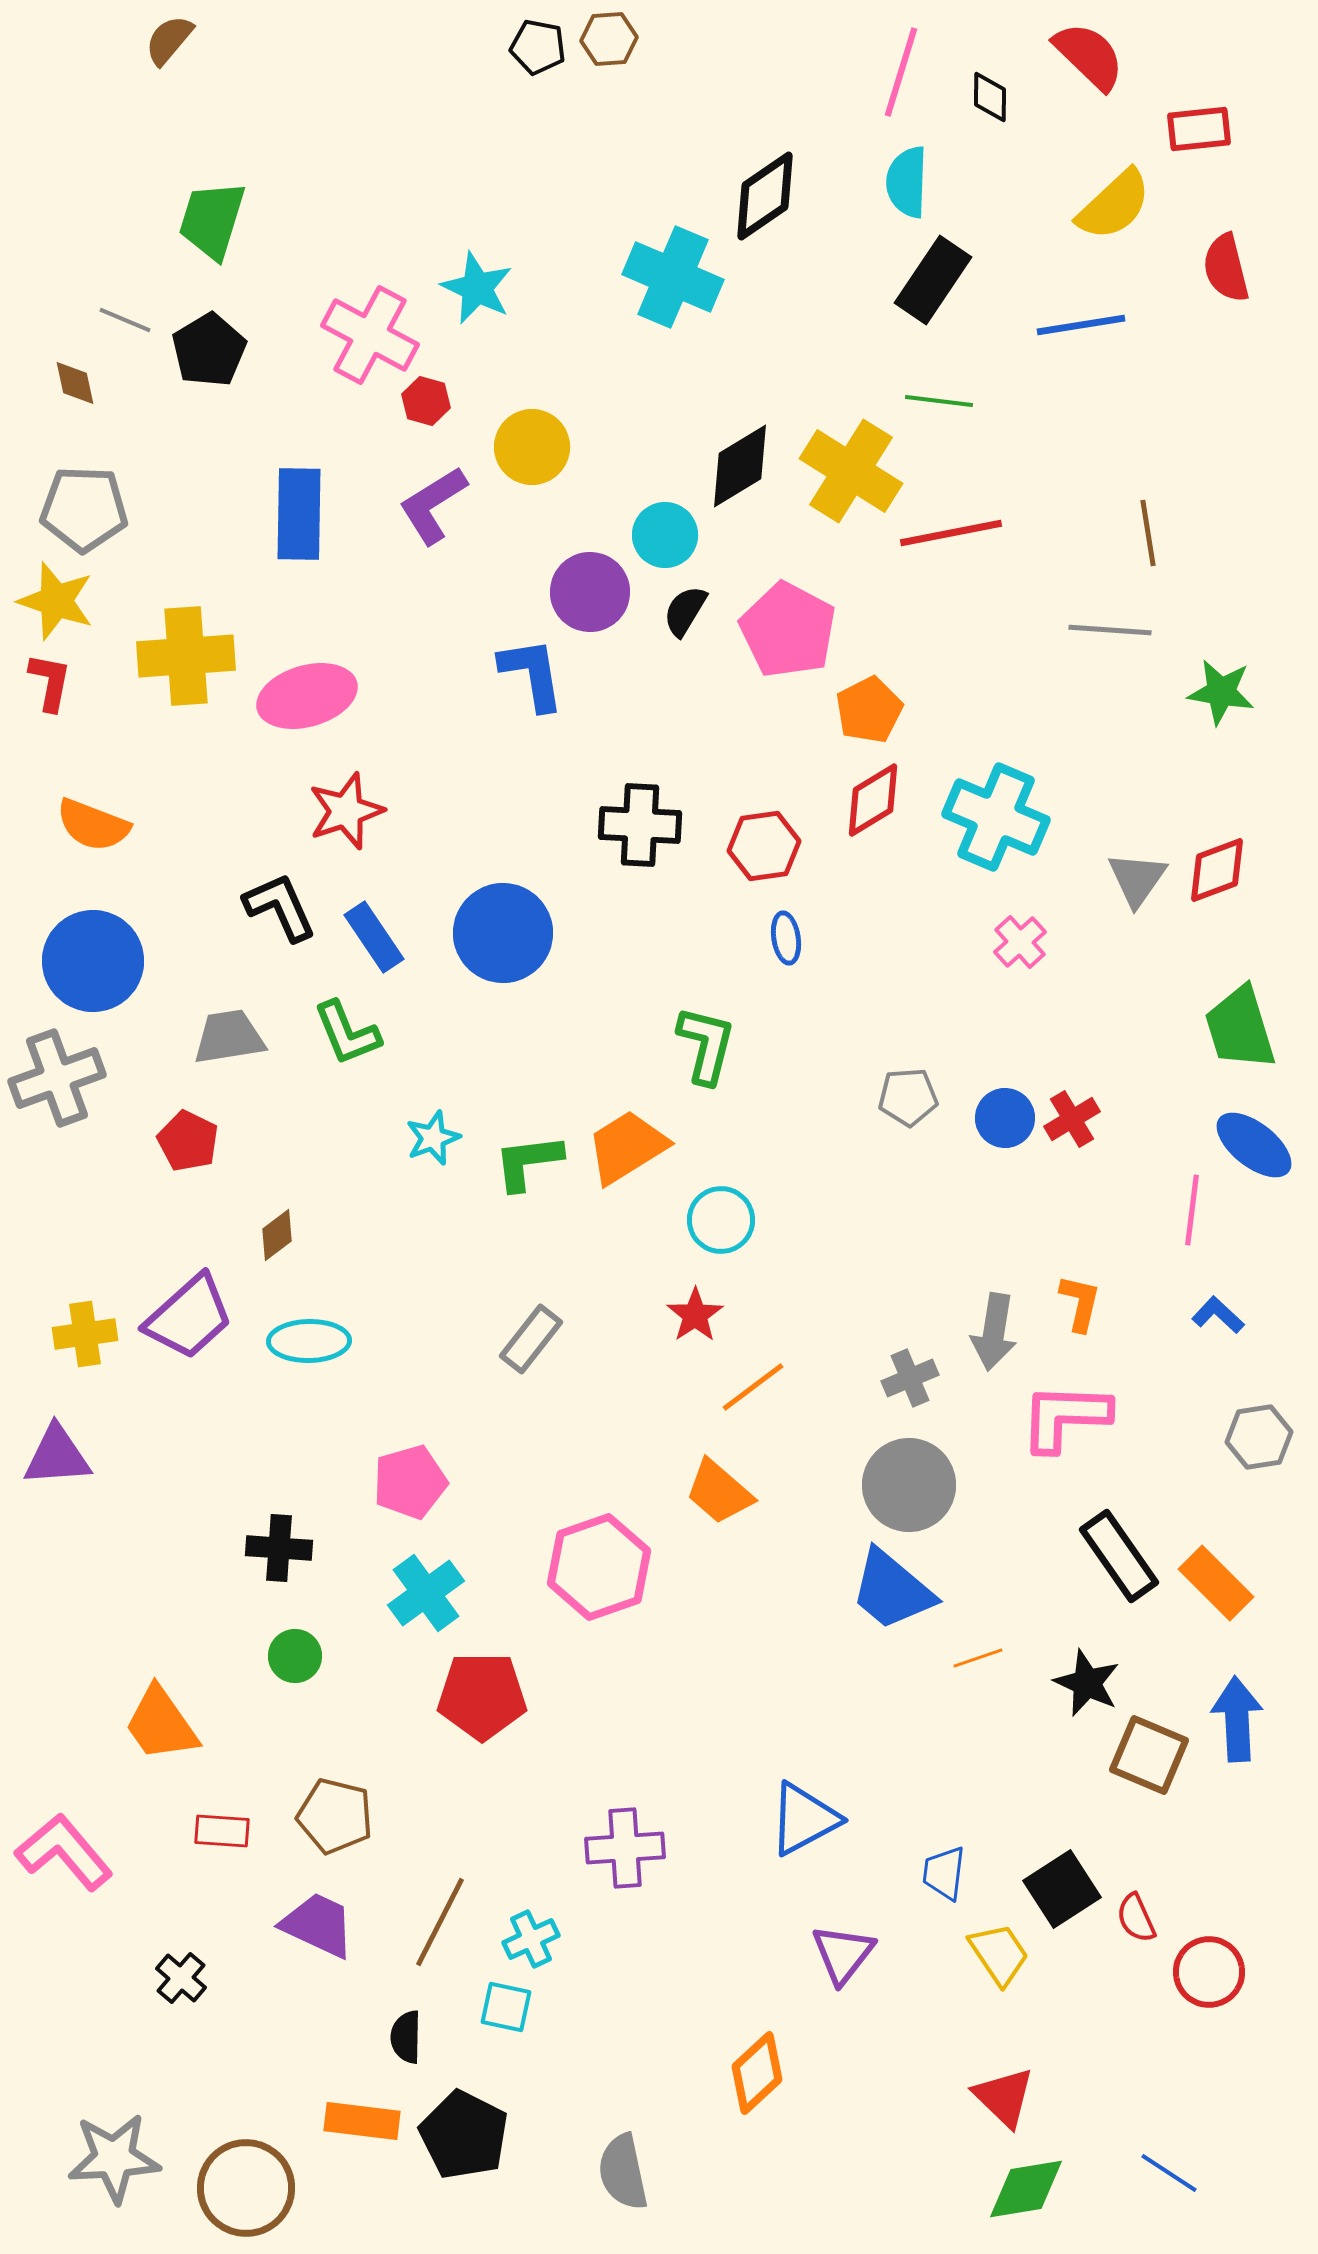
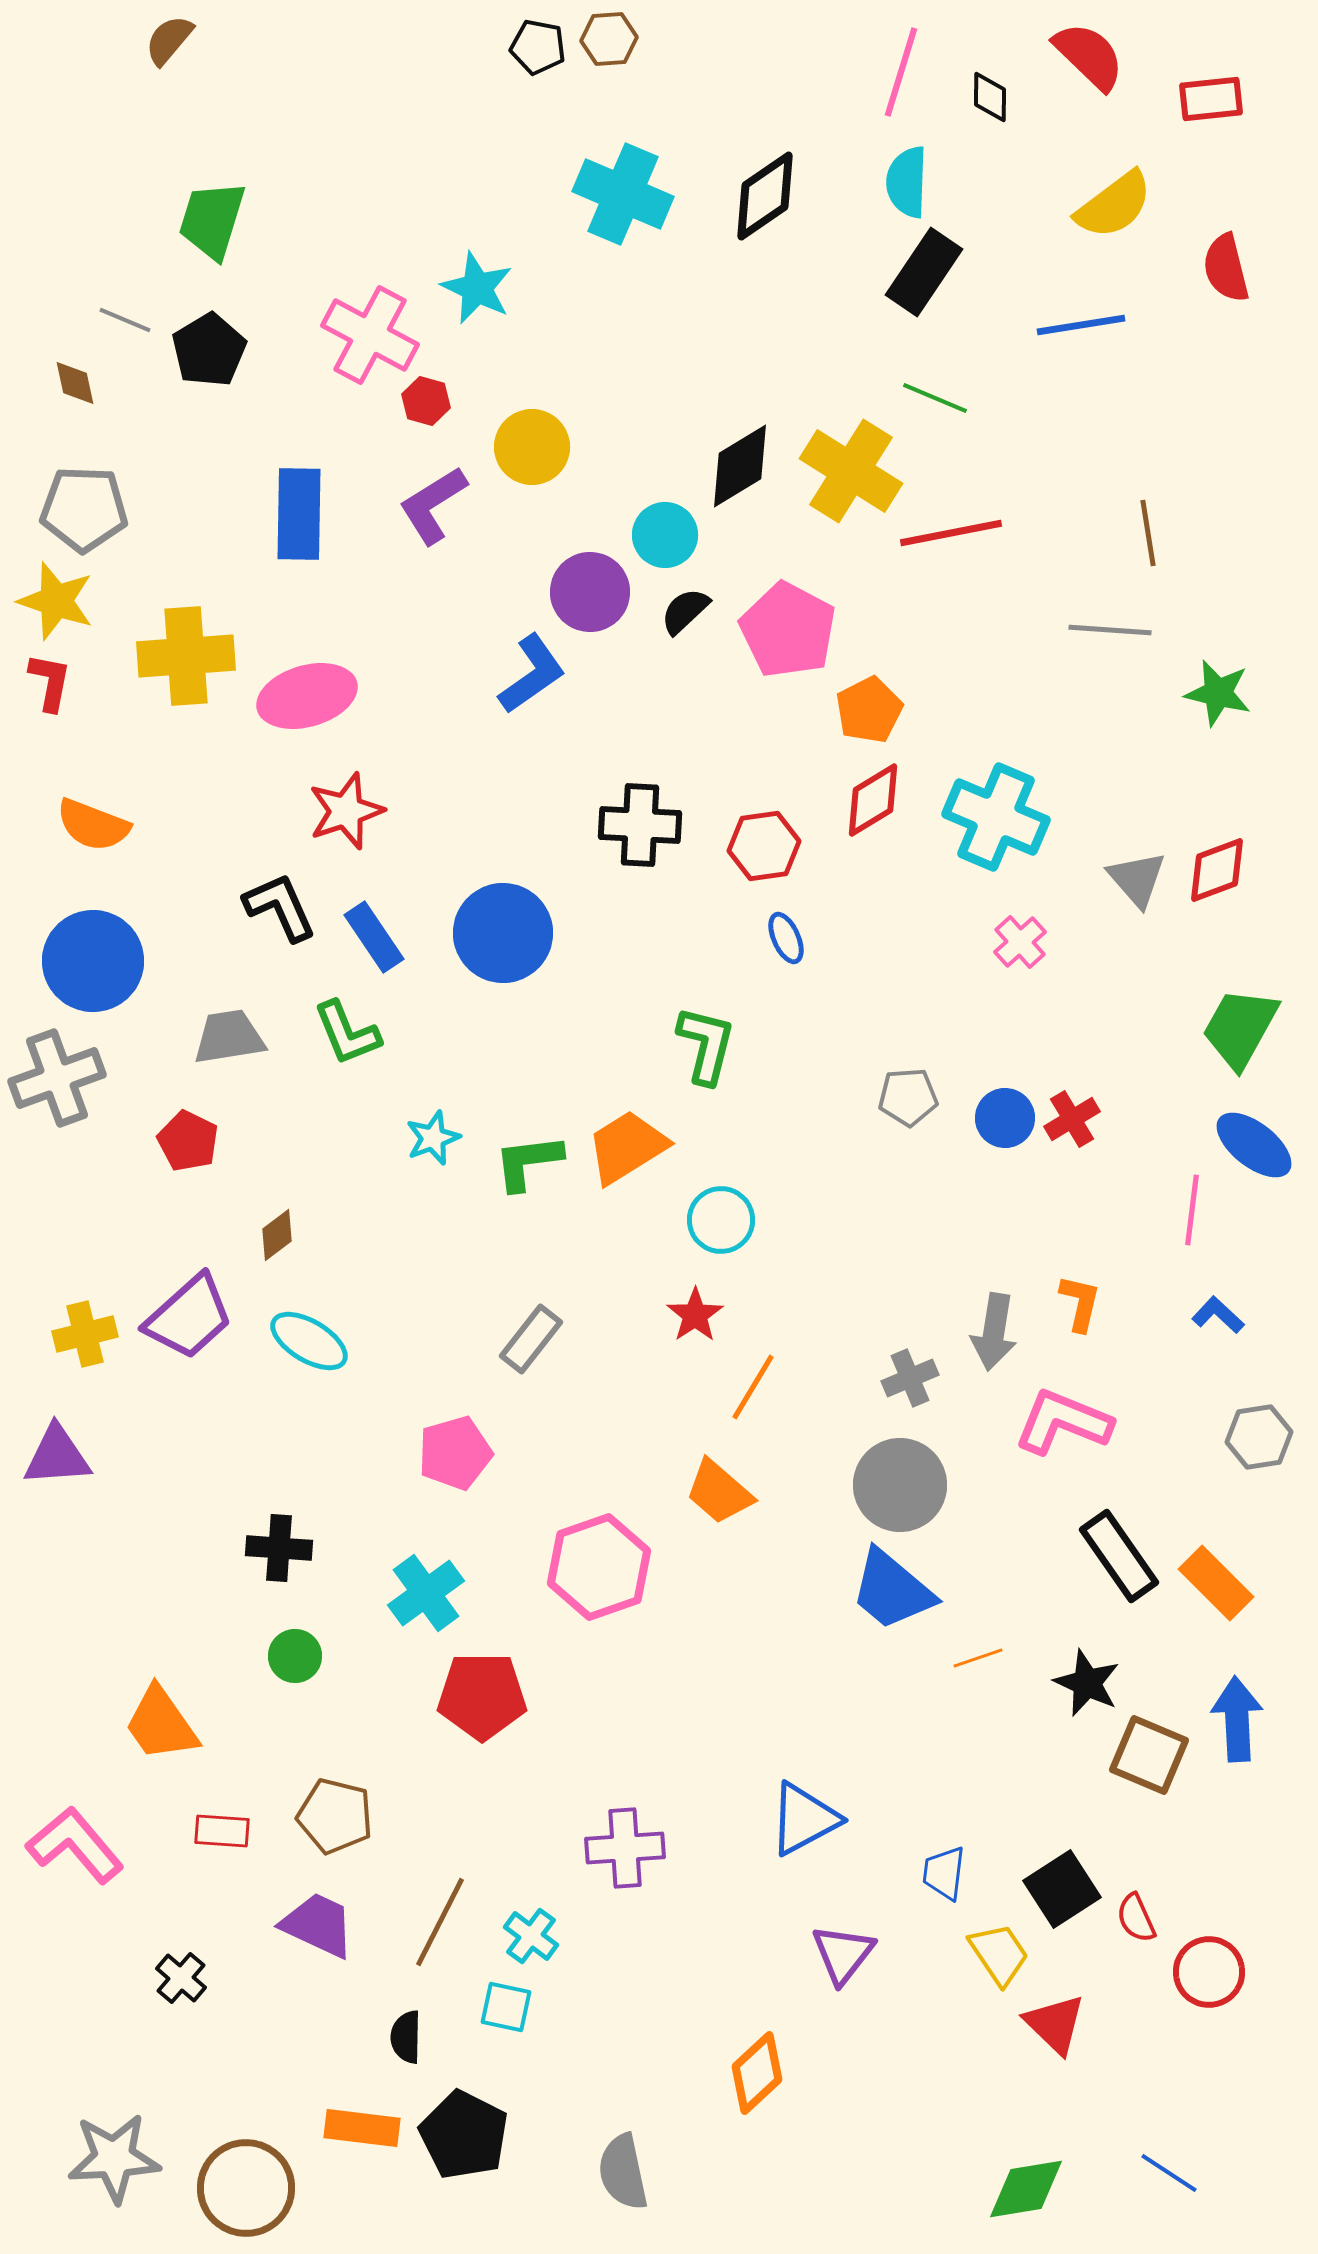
red rectangle at (1199, 129): moved 12 px right, 30 px up
yellow semicircle at (1114, 205): rotated 6 degrees clockwise
cyan cross at (673, 277): moved 50 px left, 83 px up
black rectangle at (933, 280): moved 9 px left, 8 px up
green line at (939, 401): moved 4 px left, 3 px up; rotated 16 degrees clockwise
black semicircle at (685, 611): rotated 16 degrees clockwise
blue L-shape at (532, 674): rotated 64 degrees clockwise
green star at (1221, 692): moved 3 px left, 1 px down; rotated 4 degrees clockwise
gray triangle at (1137, 879): rotated 16 degrees counterclockwise
blue ellipse at (786, 938): rotated 15 degrees counterclockwise
green trapezoid at (1240, 1028): rotated 46 degrees clockwise
yellow cross at (85, 1334): rotated 6 degrees counterclockwise
cyan ellipse at (309, 1341): rotated 32 degrees clockwise
orange line at (753, 1387): rotated 22 degrees counterclockwise
pink L-shape at (1065, 1417): moved 2 px left, 5 px down; rotated 20 degrees clockwise
pink pentagon at (410, 1482): moved 45 px right, 29 px up
gray circle at (909, 1485): moved 9 px left
pink L-shape at (64, 1852): moved 11 px right, 7 px up
cyan cross at (531, 1939): moved 3 px up; rotated 28 degrees counterclockwise
red triangle at (1004, 2097): moved 51 px right, 73 px up
orange rectangle at (362, 2121): moved 7 px down
